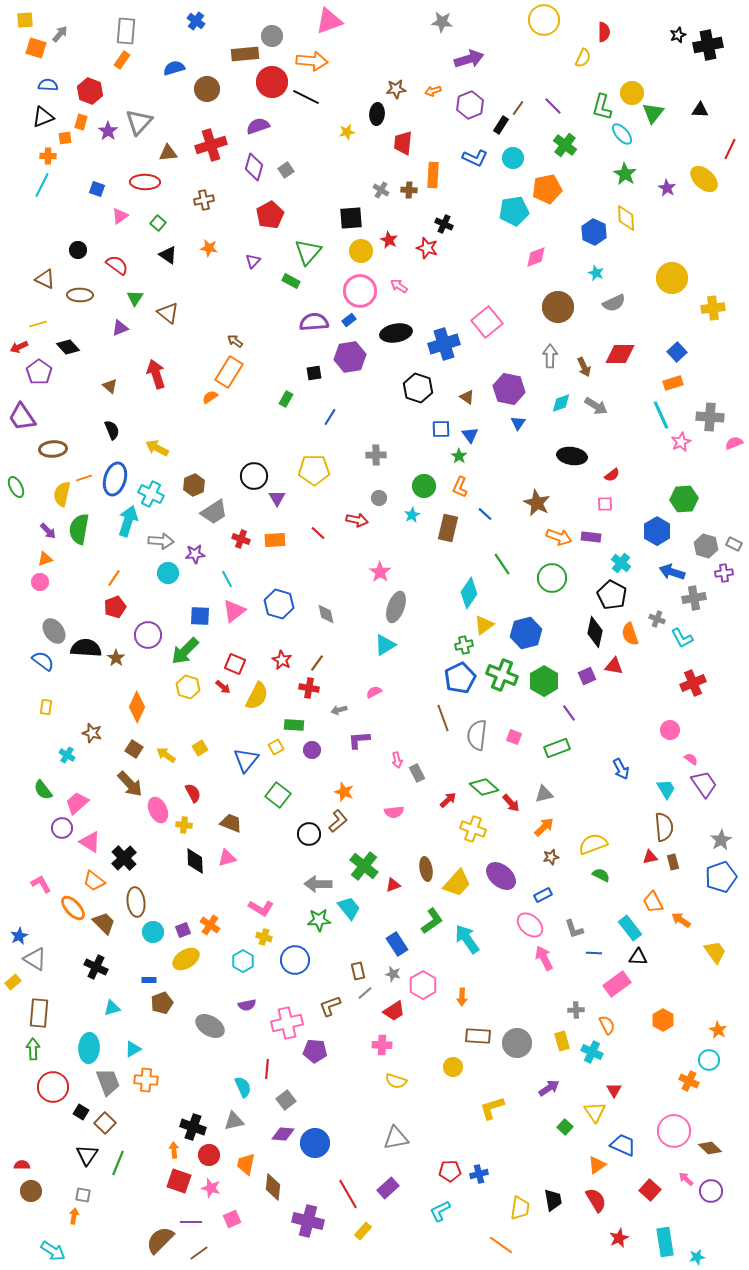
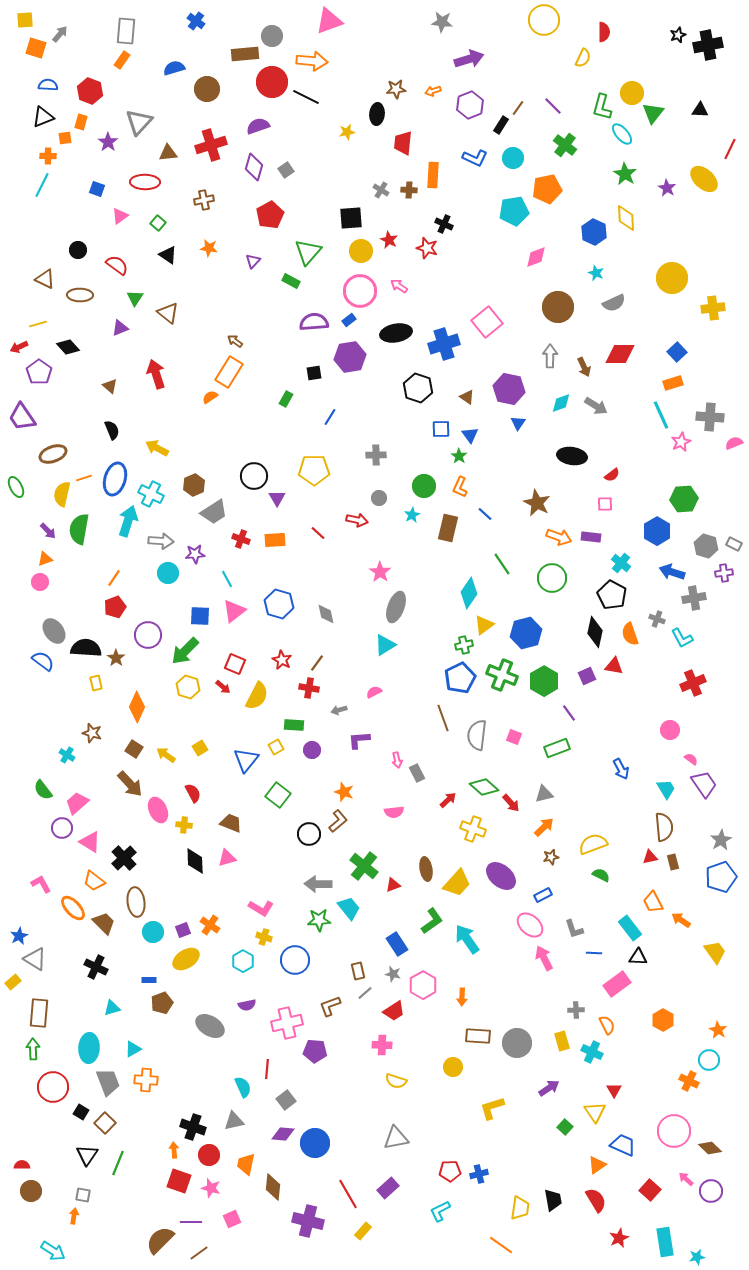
purple star at (108, 131): moved 11 px down
brown ellipse at (53, 449): moved 5 px down; rotated 16 degrees counterclockwise
yellow rectangle at (46, 707): moved 50 px right, 24 px up; rotated 21 degrees counterclockwise
